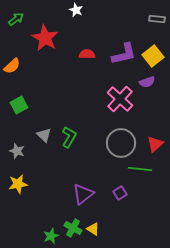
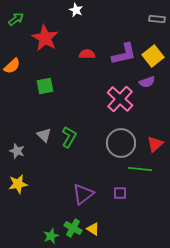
green square: moved 26 px right, 19 px up; rotated 18 degrees clockwise
purple square: rotated 32 degrees clockwise
